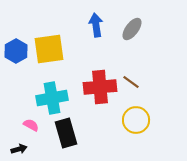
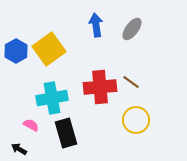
yellow square: rotated 28 degrees counterclockwise
black arrow: rotated 133 degrees counterclockwise
